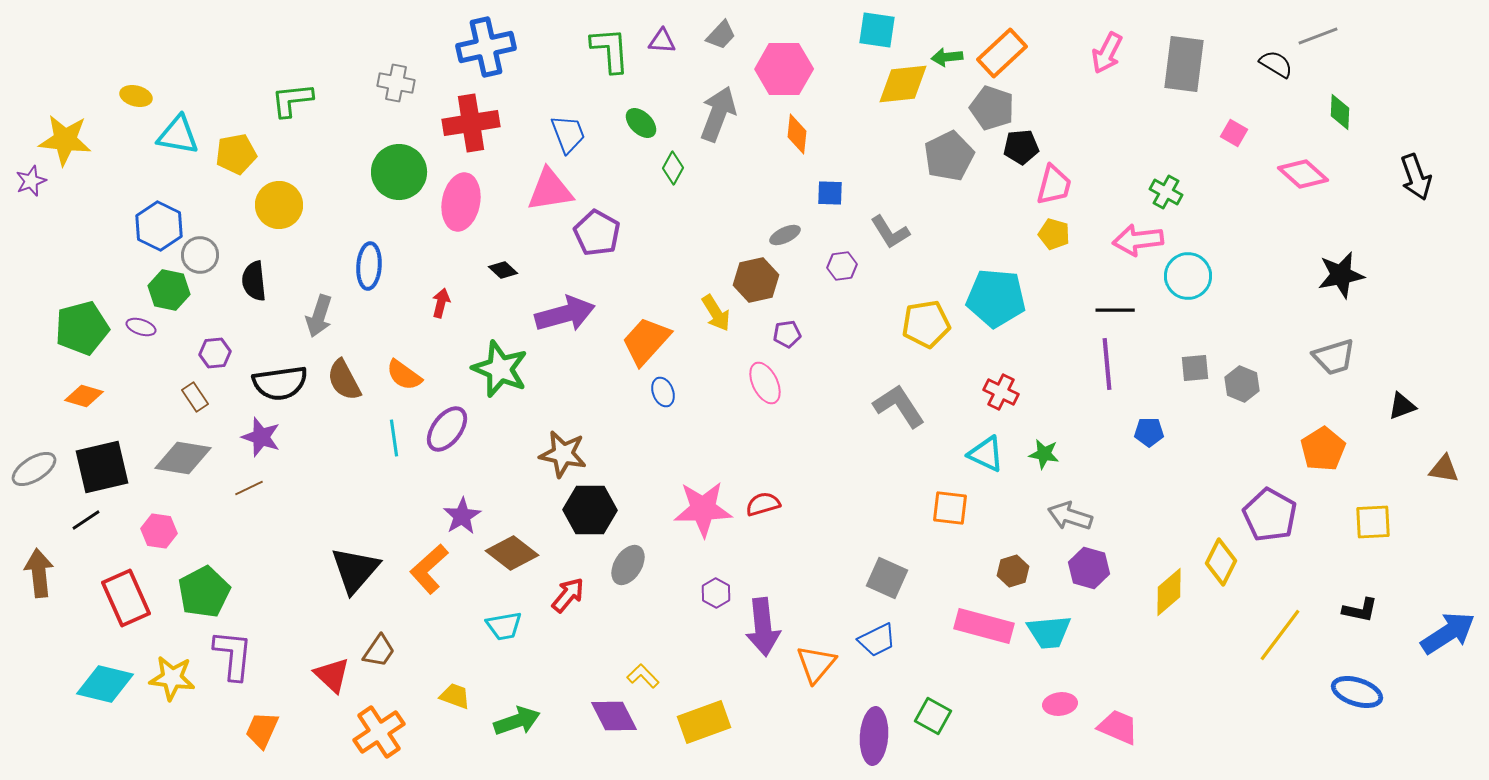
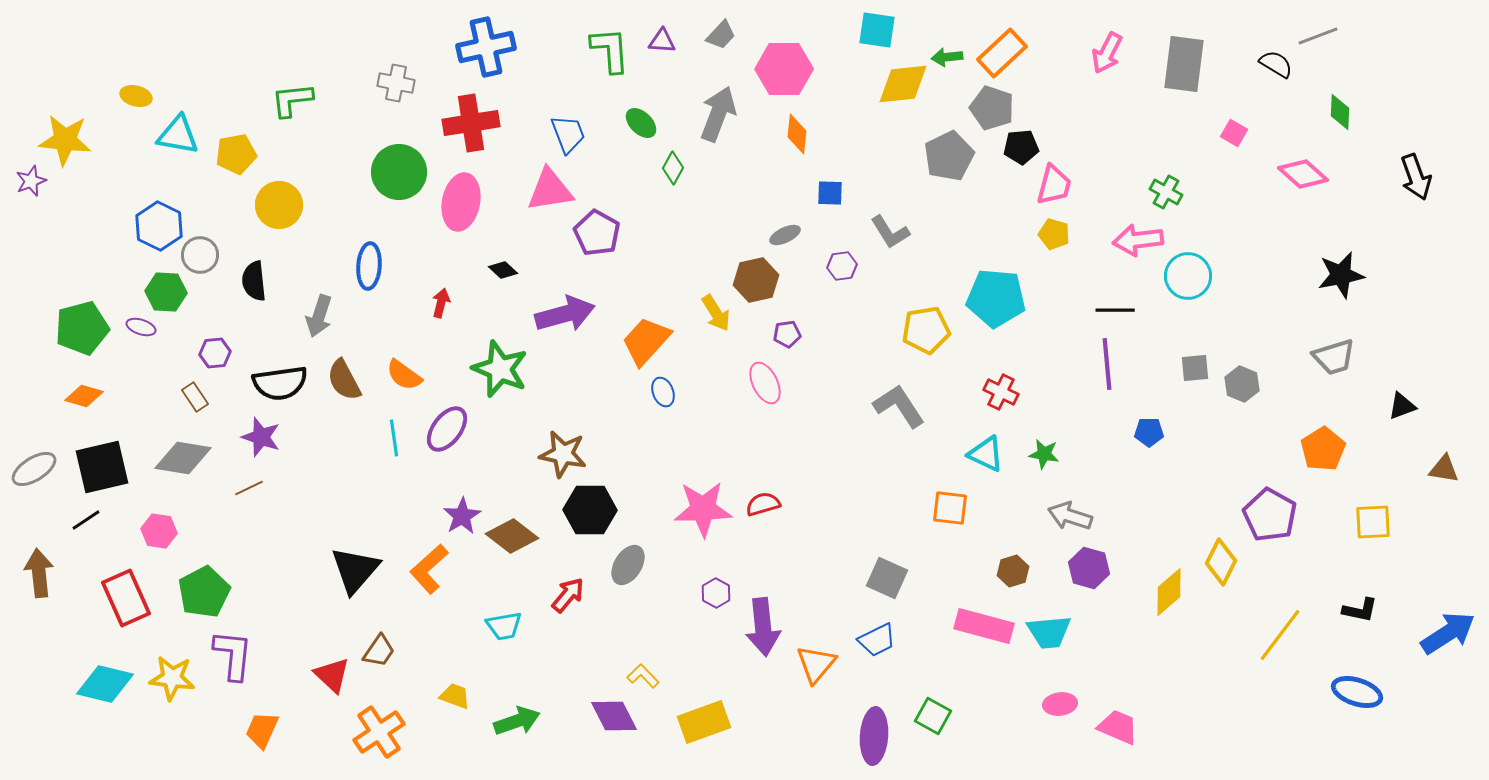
green hexagon at (169, 290): moved 3 px left, 2 px down; rotated 9 degrees counterclockwise
yellow pentagon at (926, 324): moved 6 px down
brown diamond at (512, 553): moved 17 px up
